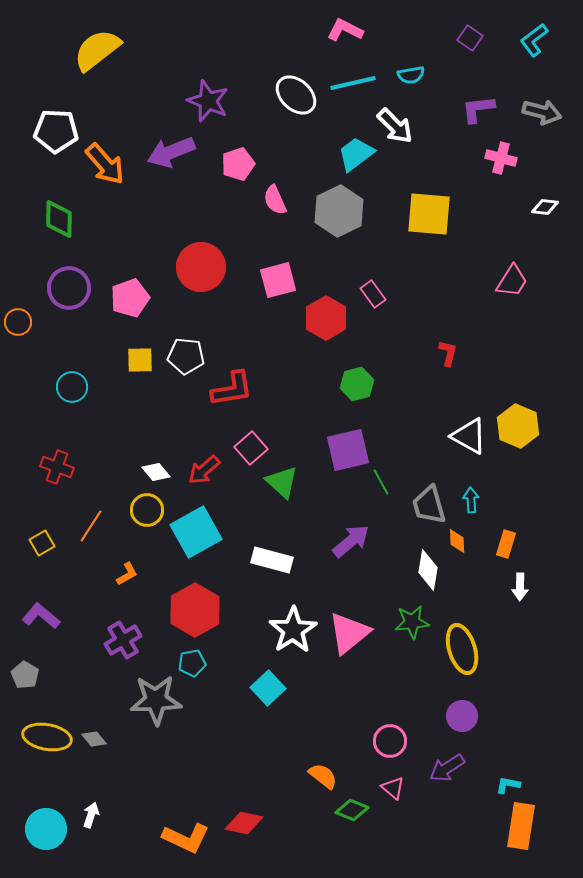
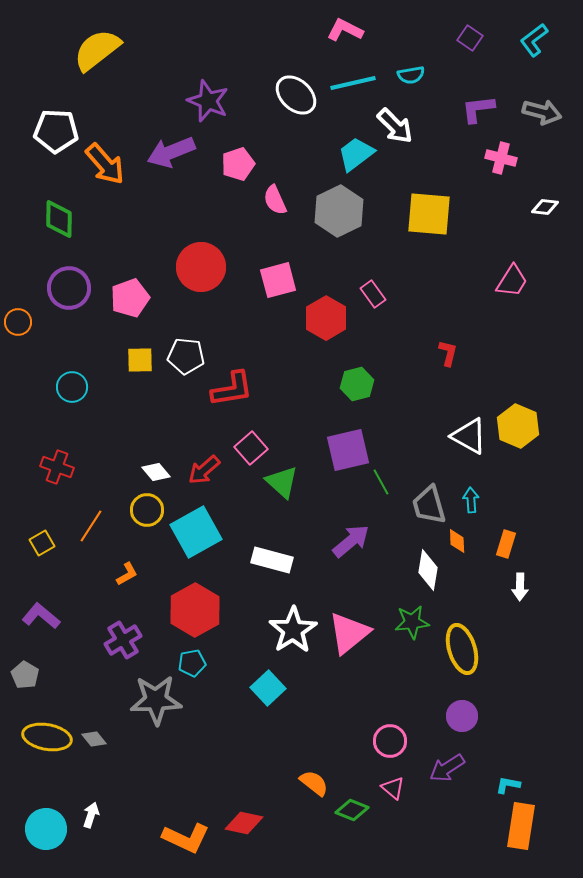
orange semicircle at (323, 776): moved 9 px left, 7 px down
